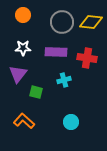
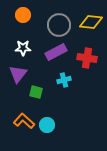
gray circle: moved 3 px left, 3 px down
purple rectangle: rotated 30 degrees counterclockwise
cyan circle: moved 24 px left, 3 px down
